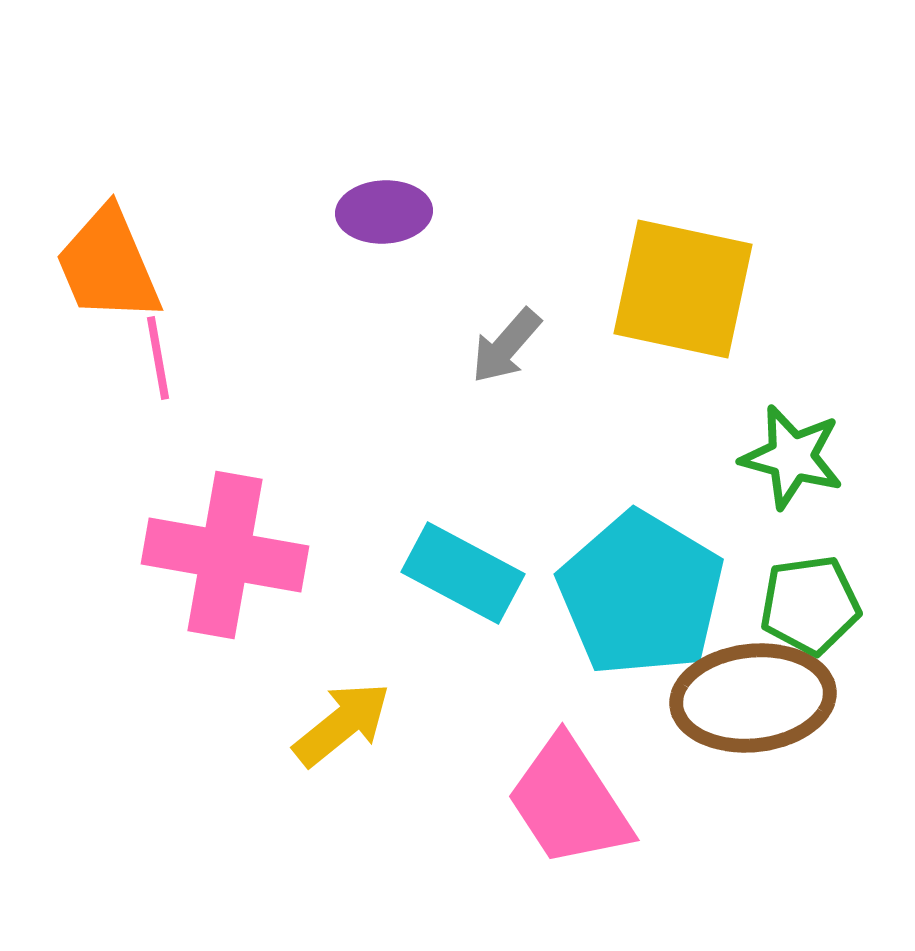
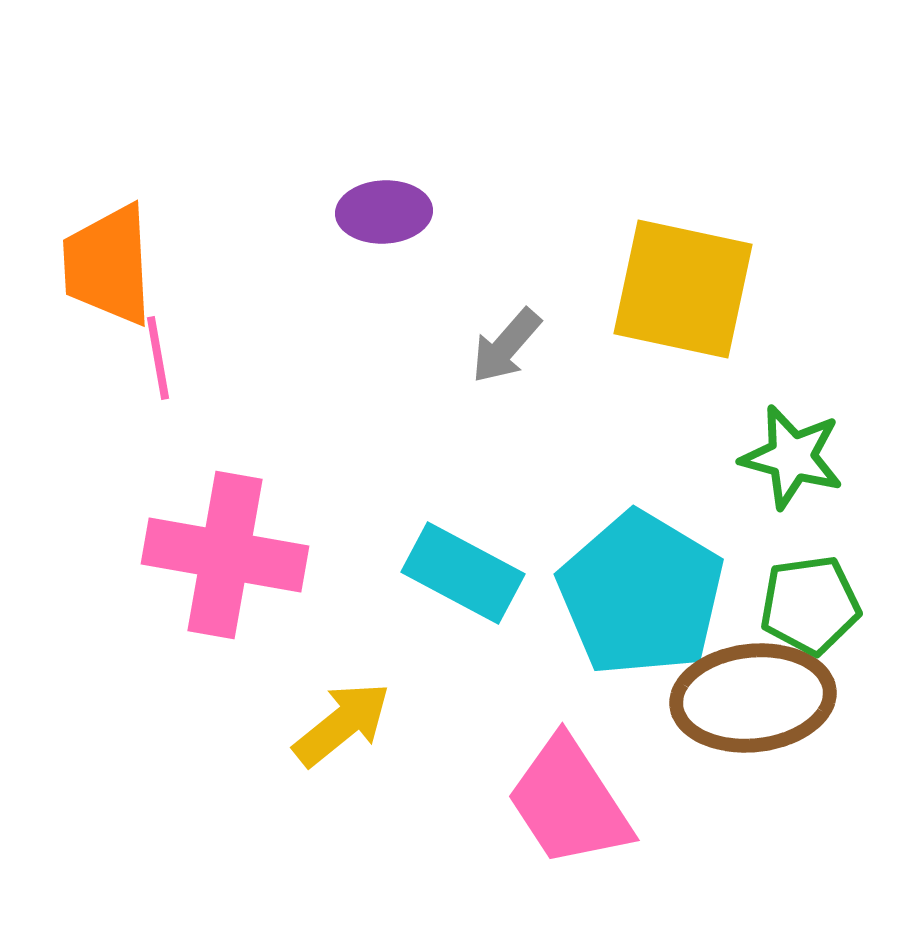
orange trapezoid: rotated 20 degrees clockwise
